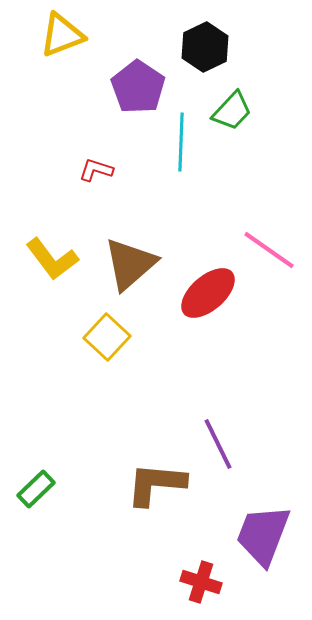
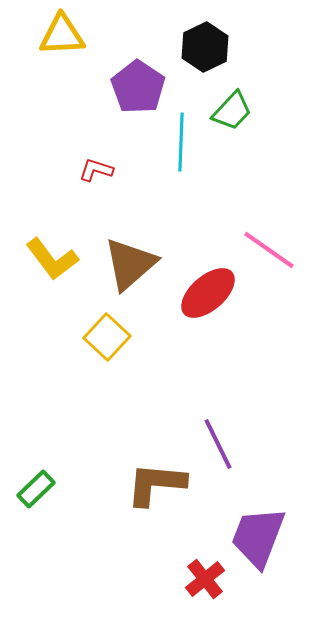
yellow triangle: rotated 18 degrees clockwise
purple trapezoid: moved 5 px left, 2 px down
red cross: moved 4 px right, 3 px up; rotated 33 degrees clockwise
